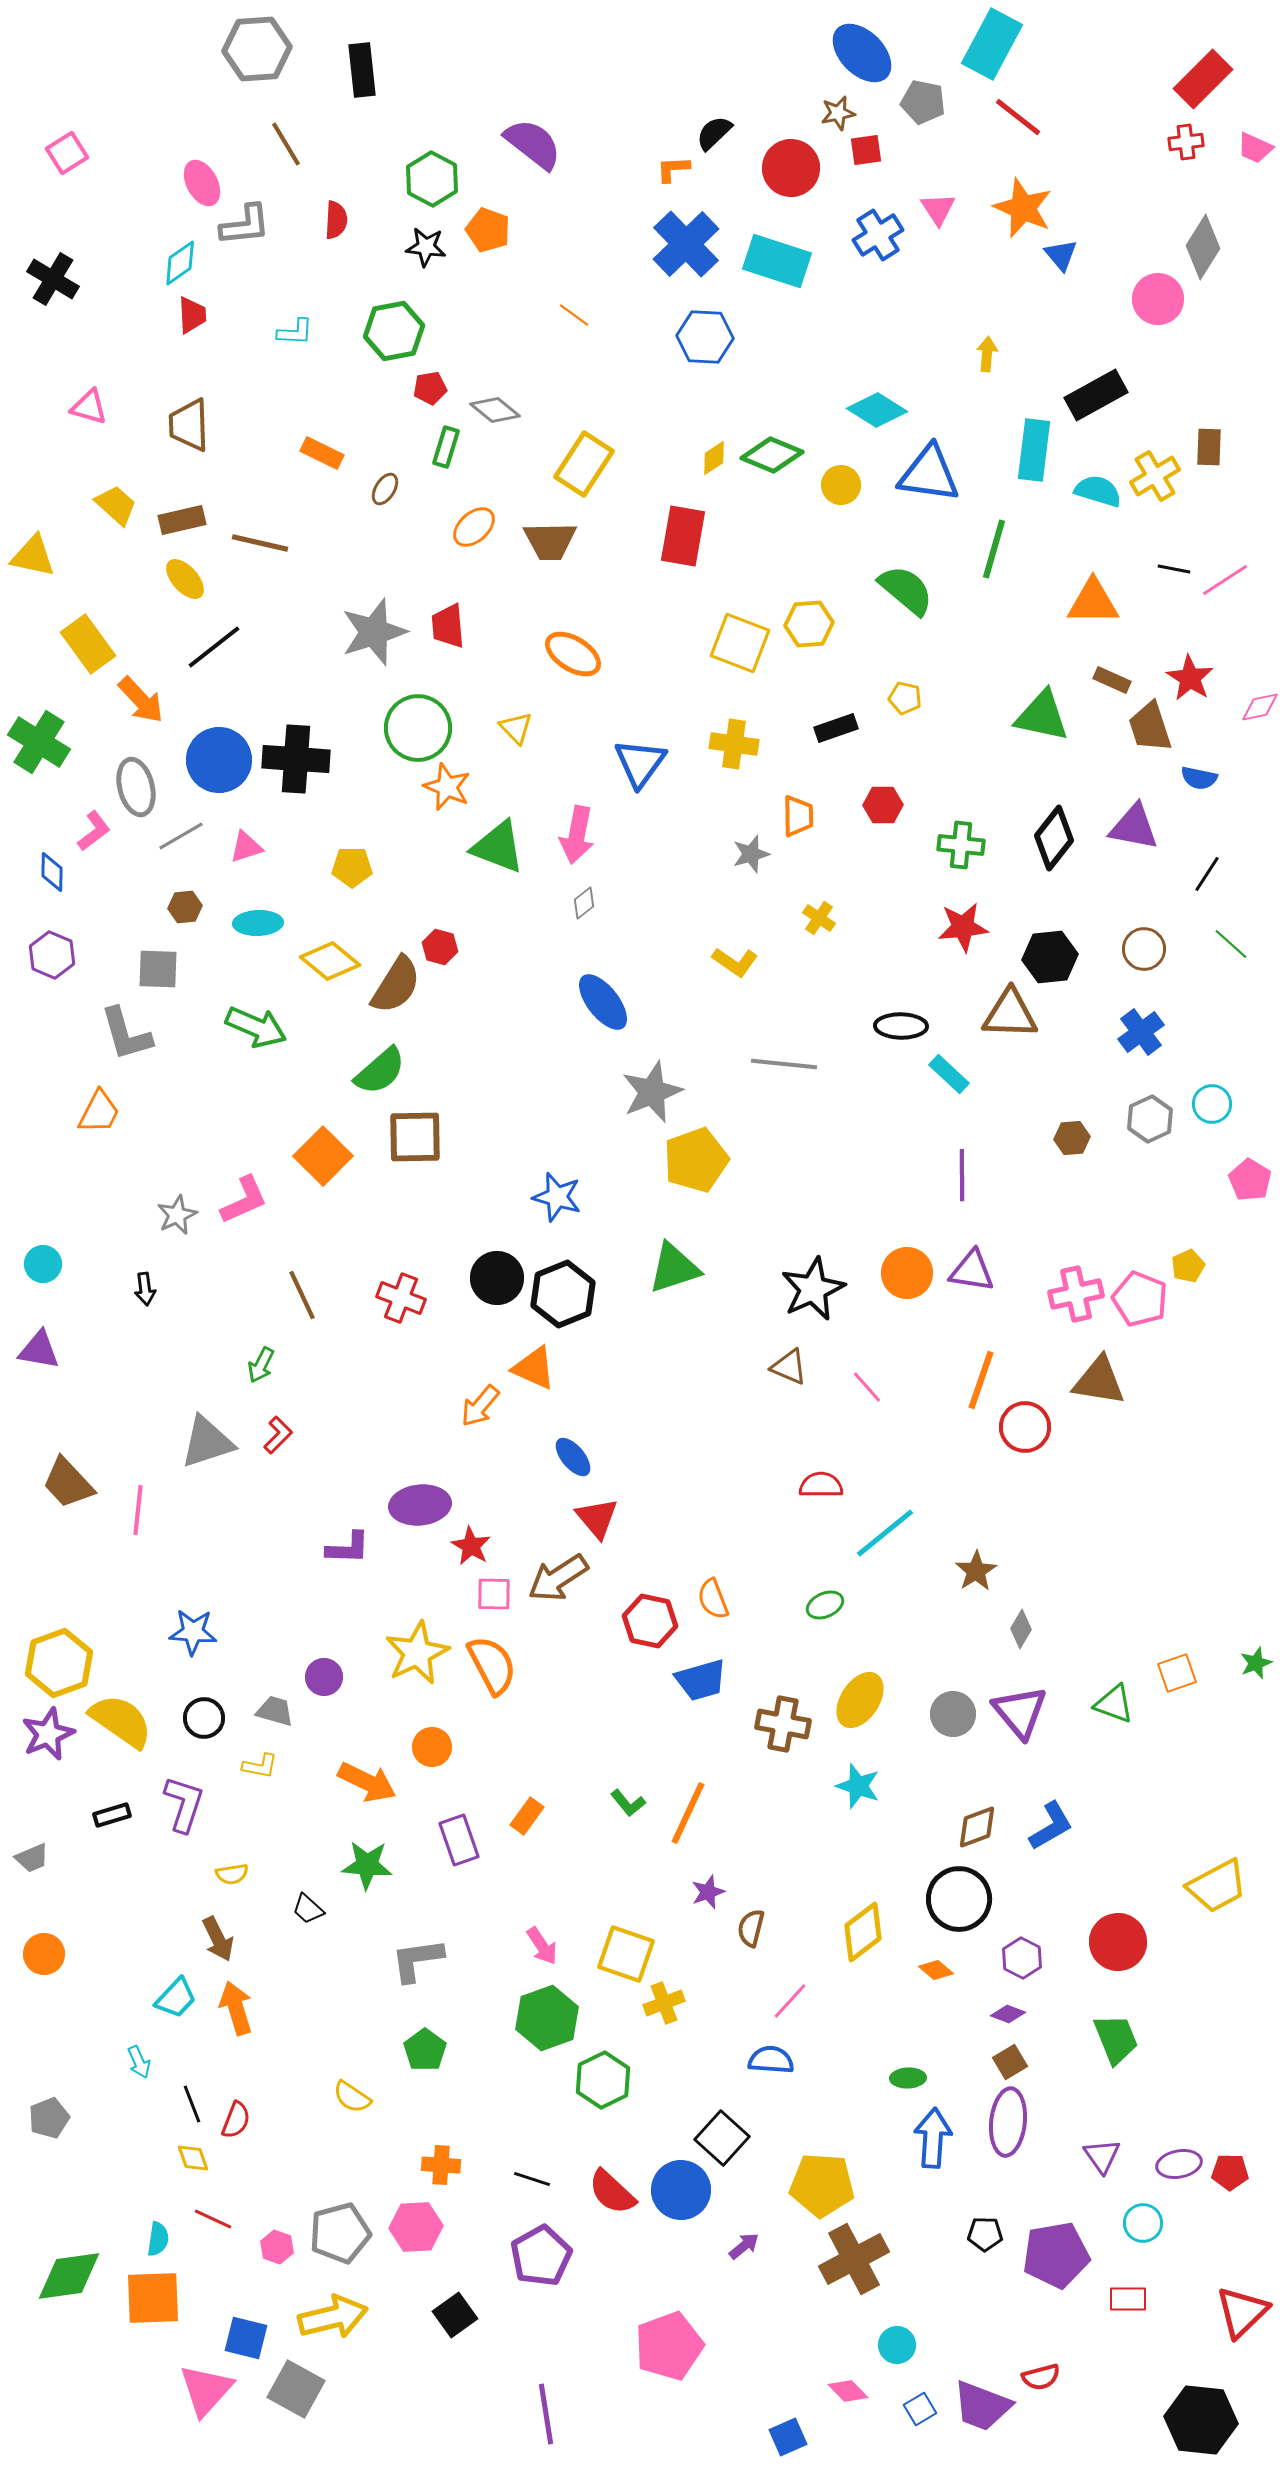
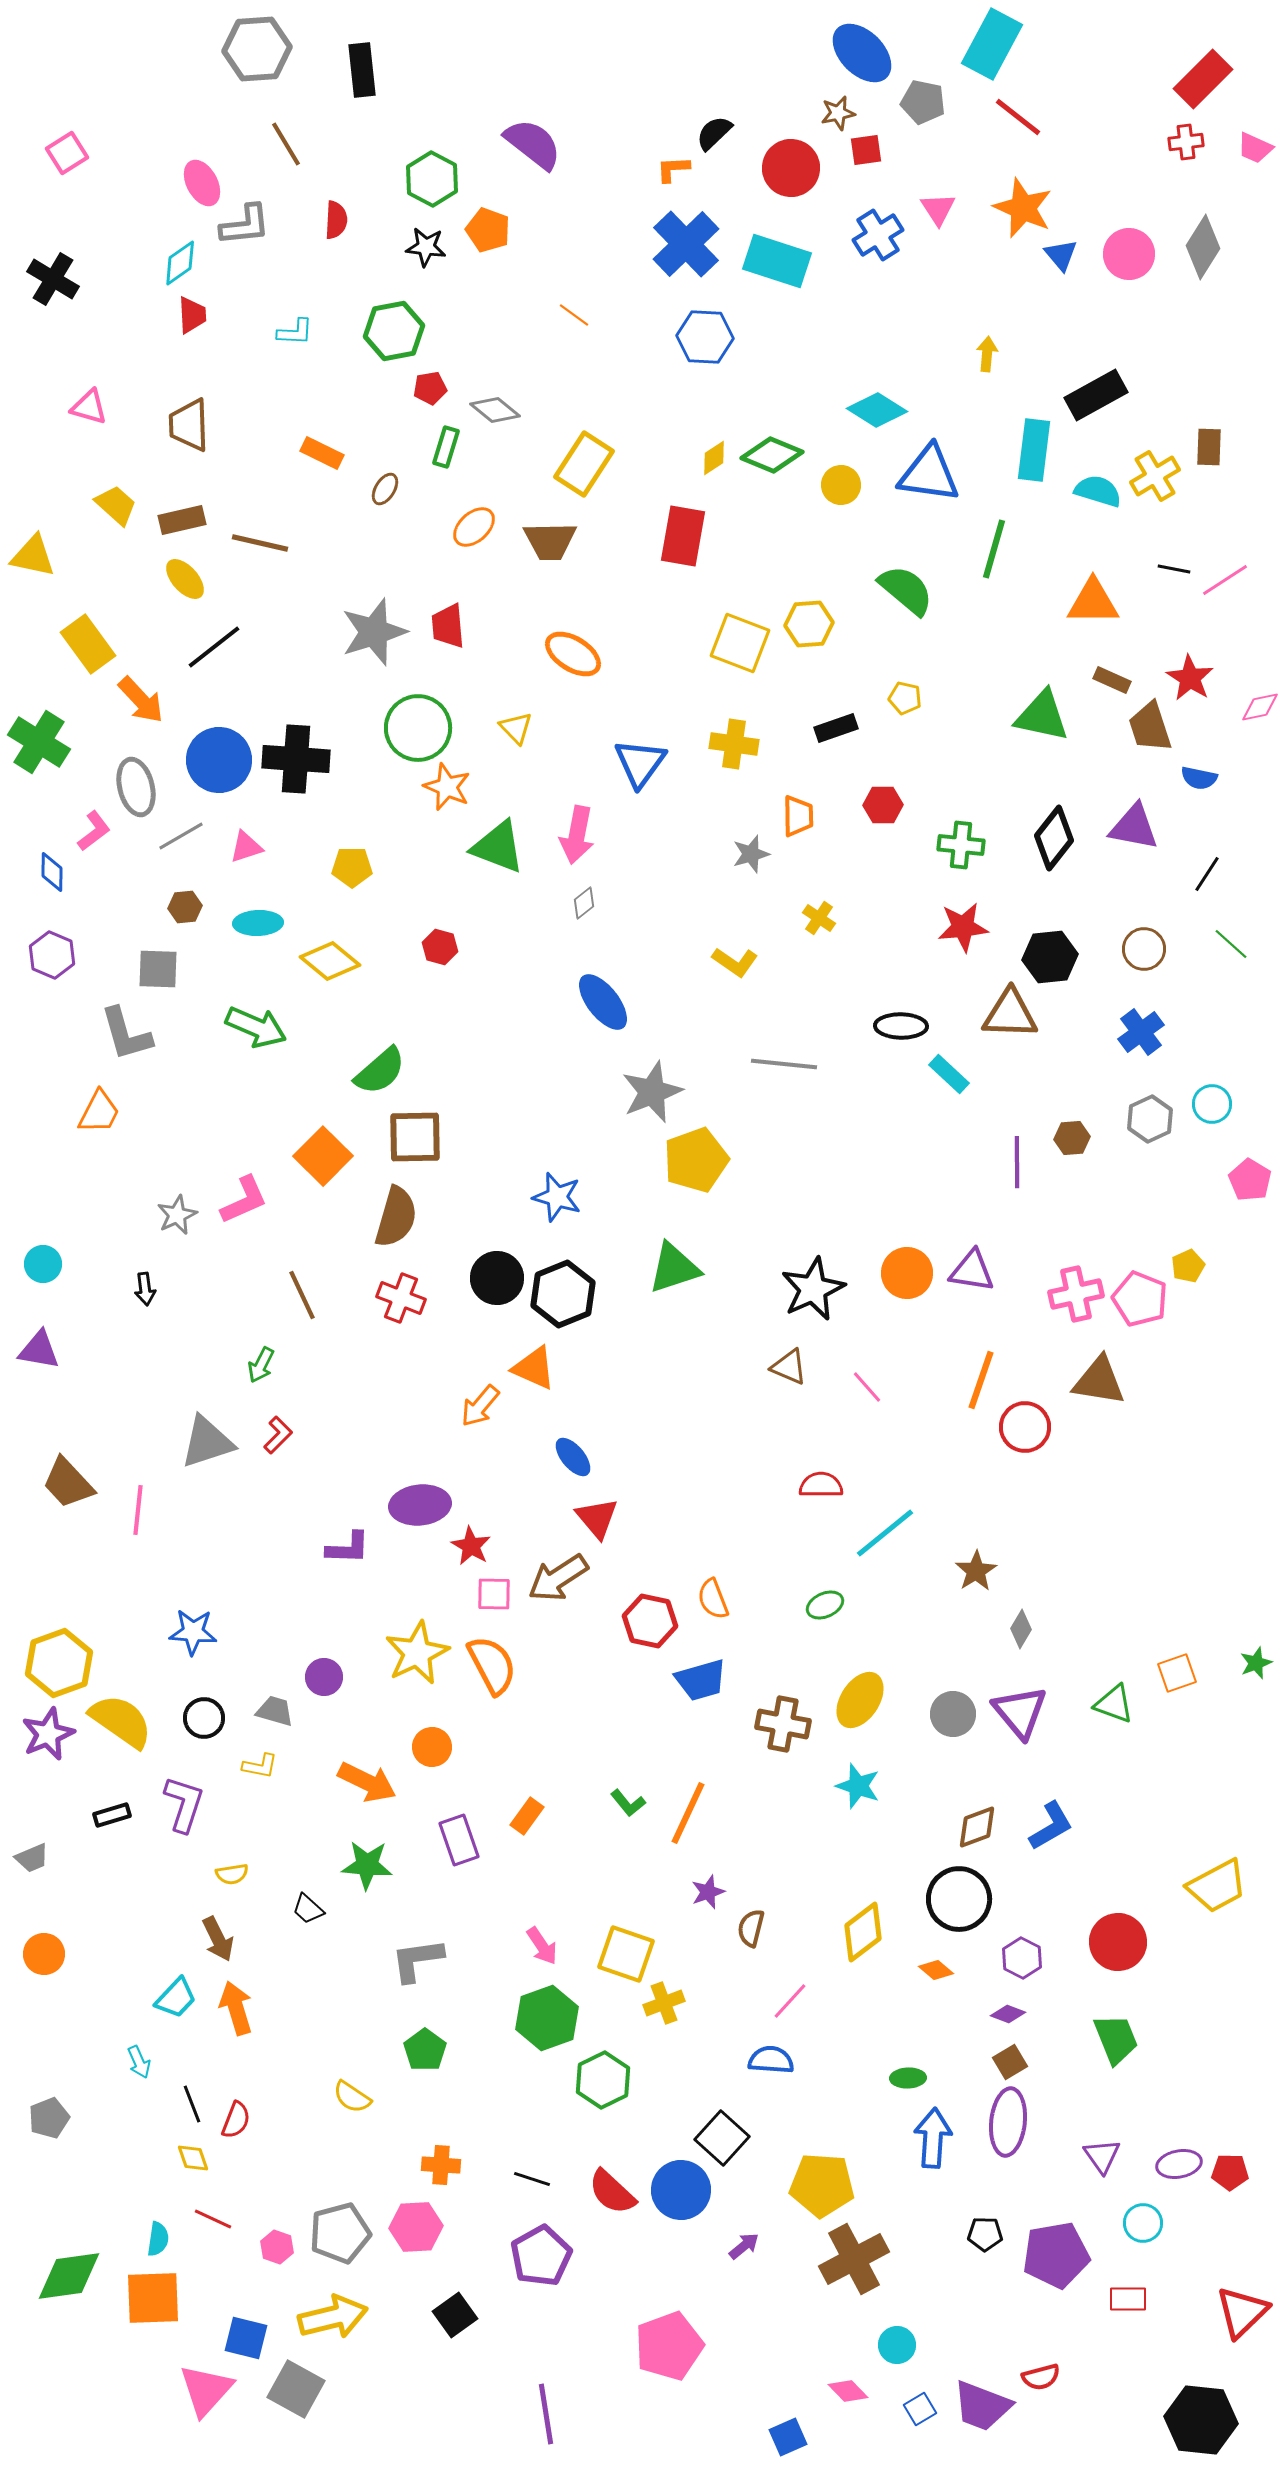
pink circle at (1158, 299): moved 29 px left, 45 px up
brown semicircle at (396, 985): moved 232 px down; rotated 16 degrees counterclockwise
purple line at (962, 1175): moved 55 px right, 13 px up
